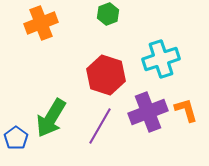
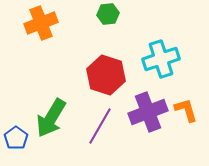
green hexagon: rotated 15 degrees clockwise
